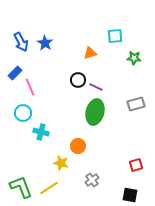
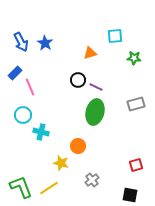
cyan circle: moved 2 px down
